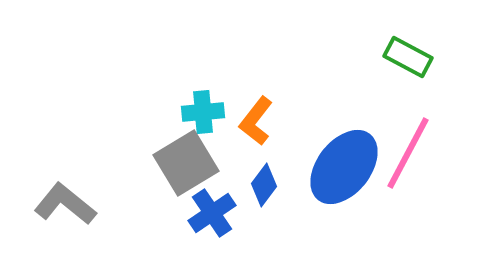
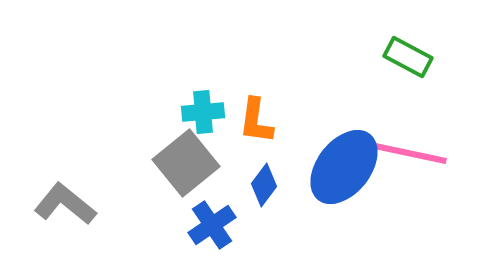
orange L-shape: rotated 30 degrees counterclockwise
pink line: rotated 74 degrees clockwise
gray square: rotated 8 degrees counterclockwise
blue cross: moved 12 px down
